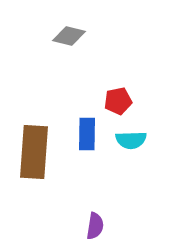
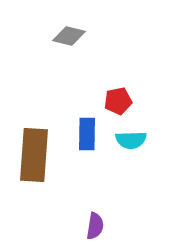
brown rectangle: moved 3 px down
